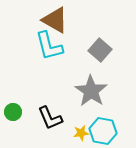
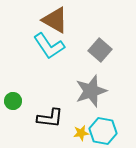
cyan L-shape: rotated 20 degrees counterclockwise
gray star: rotated 20 degrees clockwise
green circle: moved 11 px up
black L-shape: rotated 60 degrees counterclockwise
